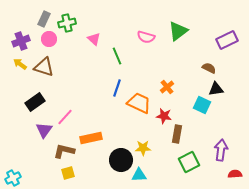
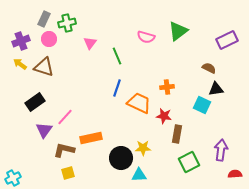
pink triangle: moved 4 px left, 4 px down; rotated 24 degrees clockwise
orange cross: rotated 32 degrees clockwise
brown L-shape: moved 1 px up
black circle: moved 2 px up
